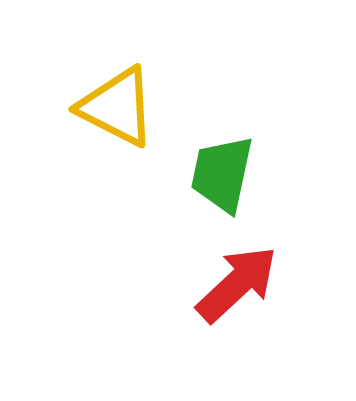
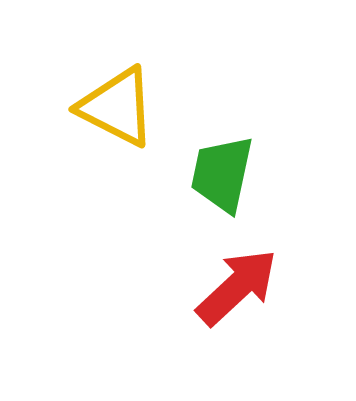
red arrow: moved 3 px down
